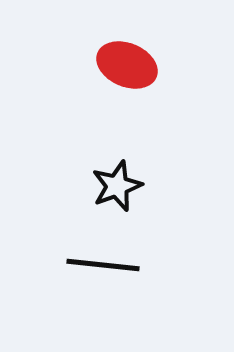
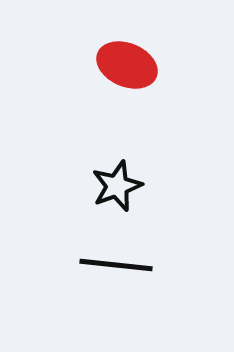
black line: moved 13 px right
